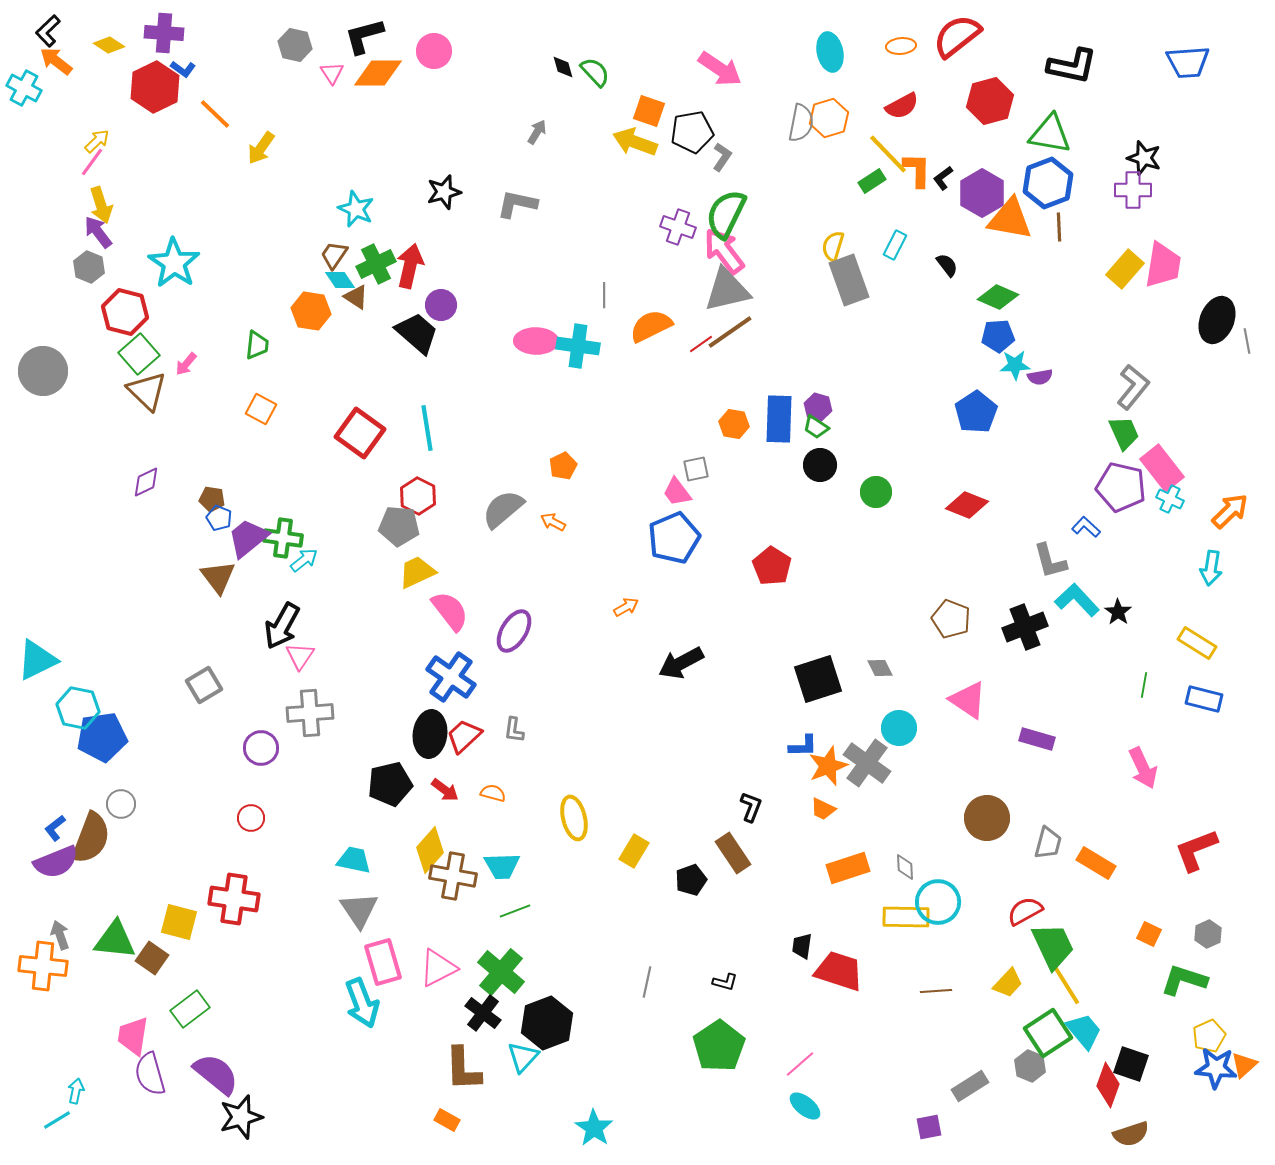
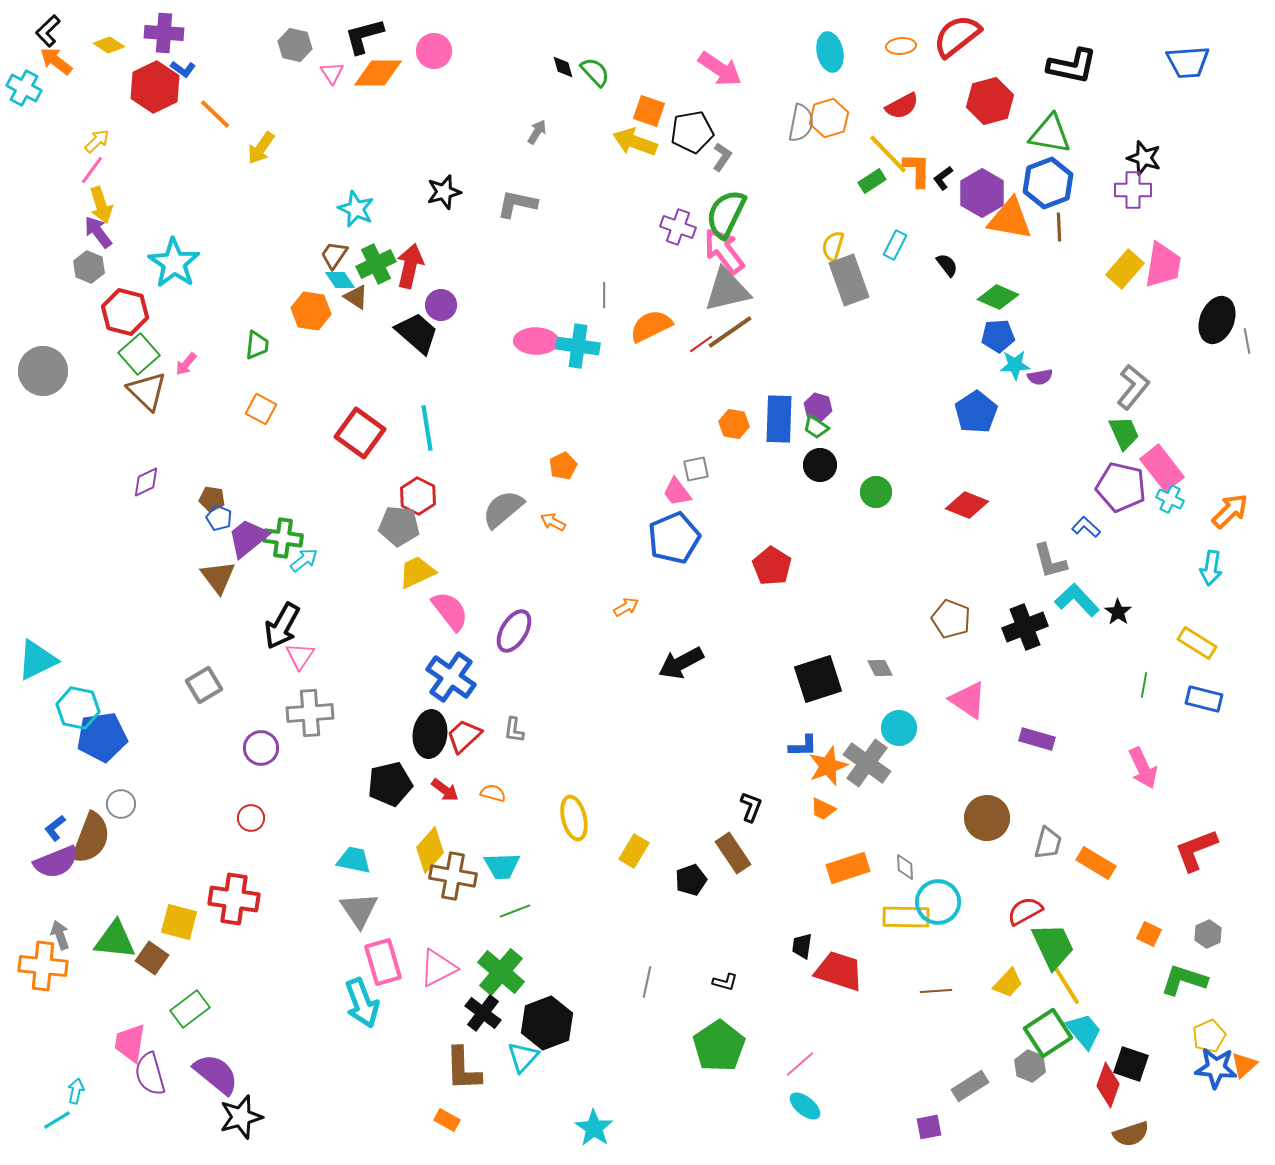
pink line at (92, 162): moved 8 px down
pink trapezoid at (133, 1036): moved 3 px left, 7 px down
